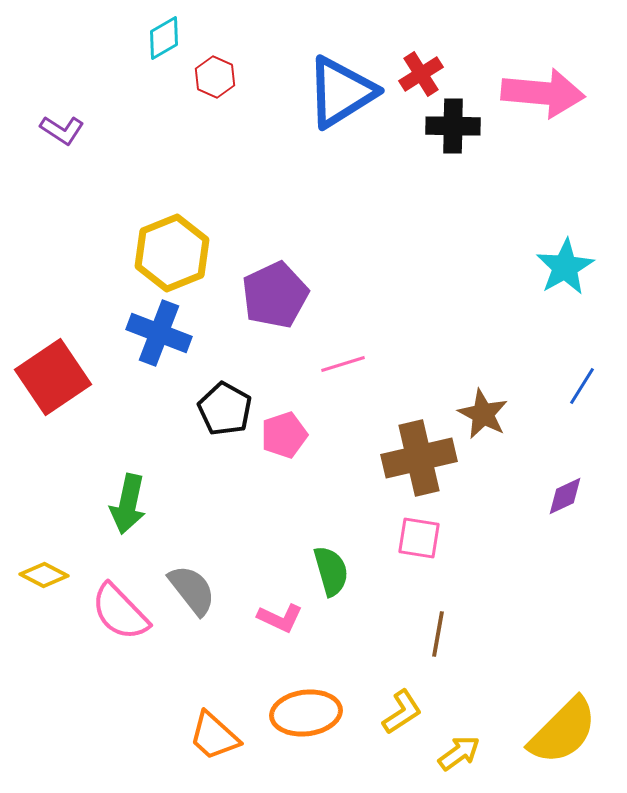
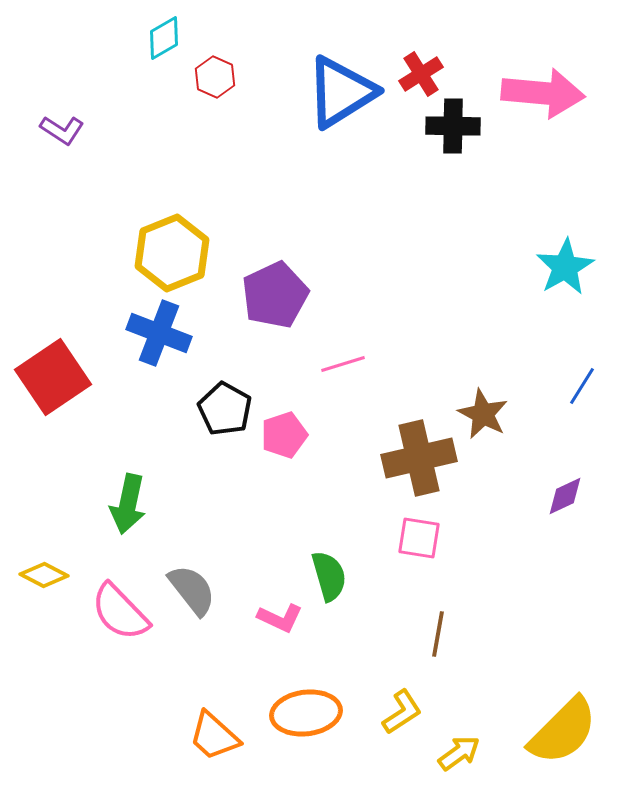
green semicircle: moved 2 px left, 5 px down
